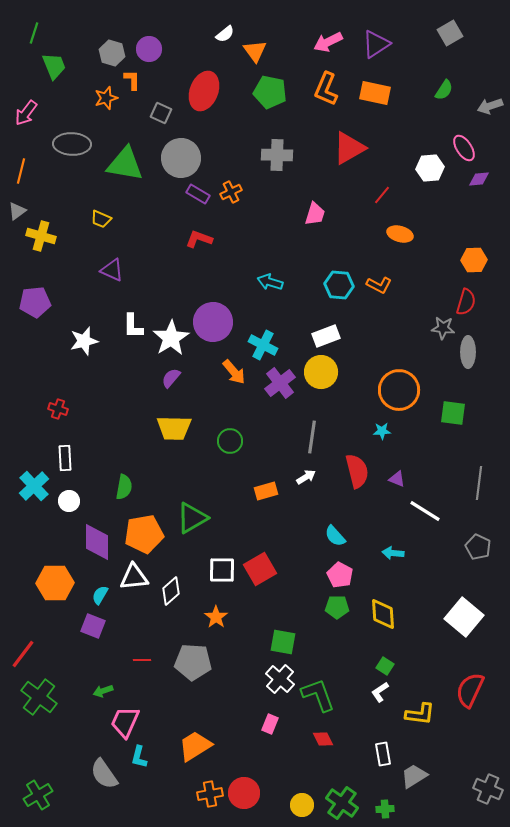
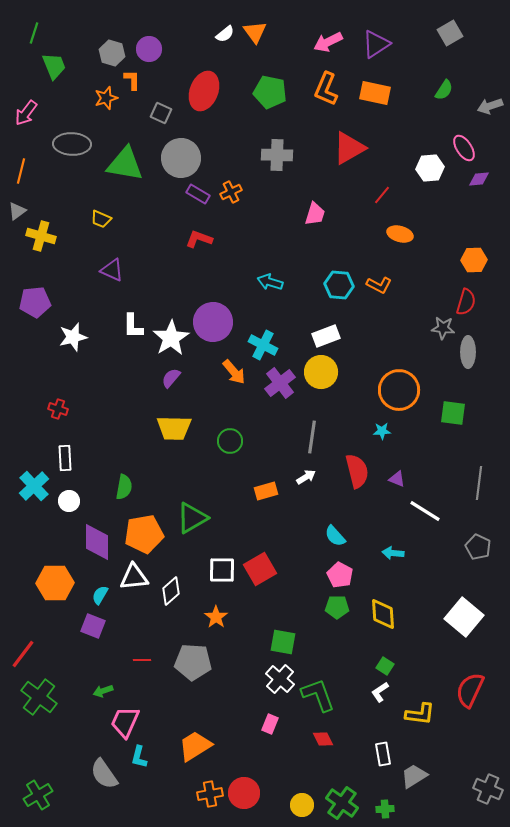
orange triangle at (255, 51): moved 19 px up
white star at (84, 341): moved 11 px left, 4 px up
